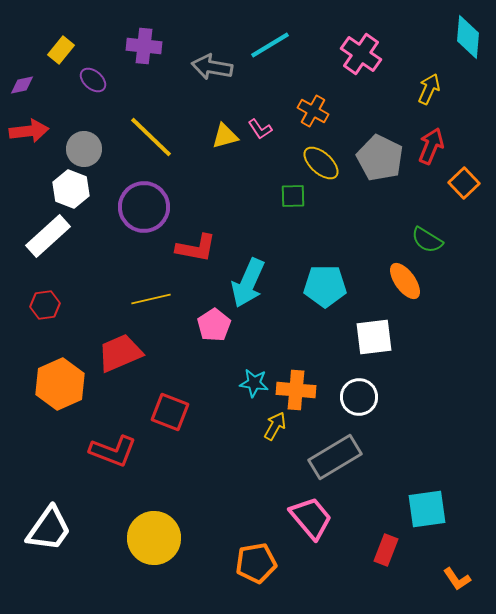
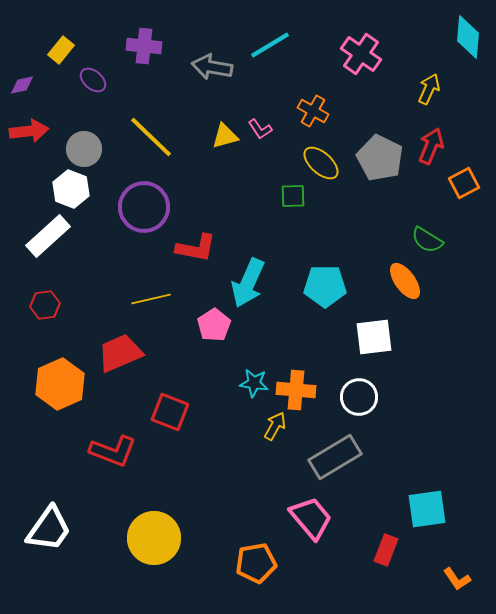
orange square at (464, 183): rotated 16 degrees clockwise
